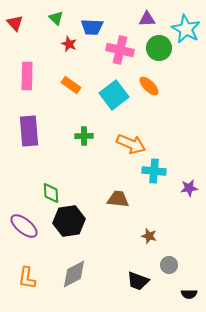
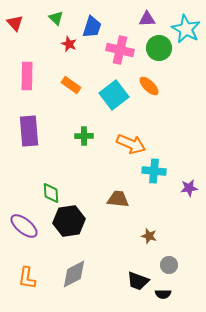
blue trapezoid: rotated 75 degrees counterclockwise
black semicircle: moved 26 px left
